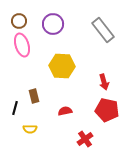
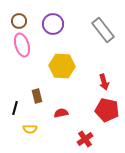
brown rectangle: moved 3 px right
red semicircle: moved 4 px left, 2 px down
